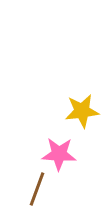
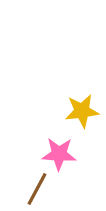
brown line: rotated 8 degrees clockwise
